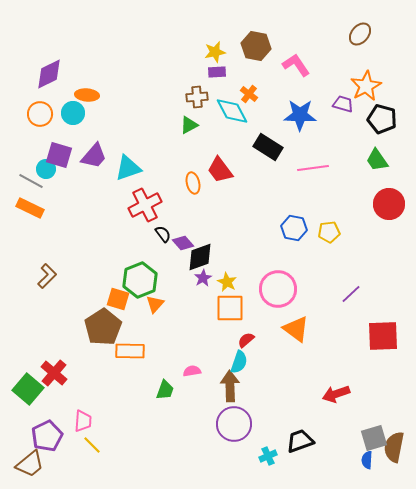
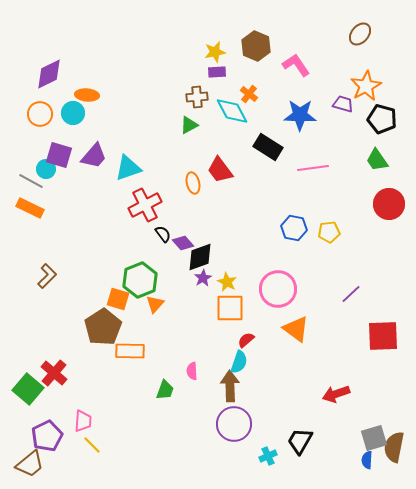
brown hexagon at (256, 46): rotated 12 degrees clockwise
pink semicircle at (192, 371): rotated 84 degrees counterclockwise
black trapezoid at (300, 441): rotated 40 degrees counterclockwise
